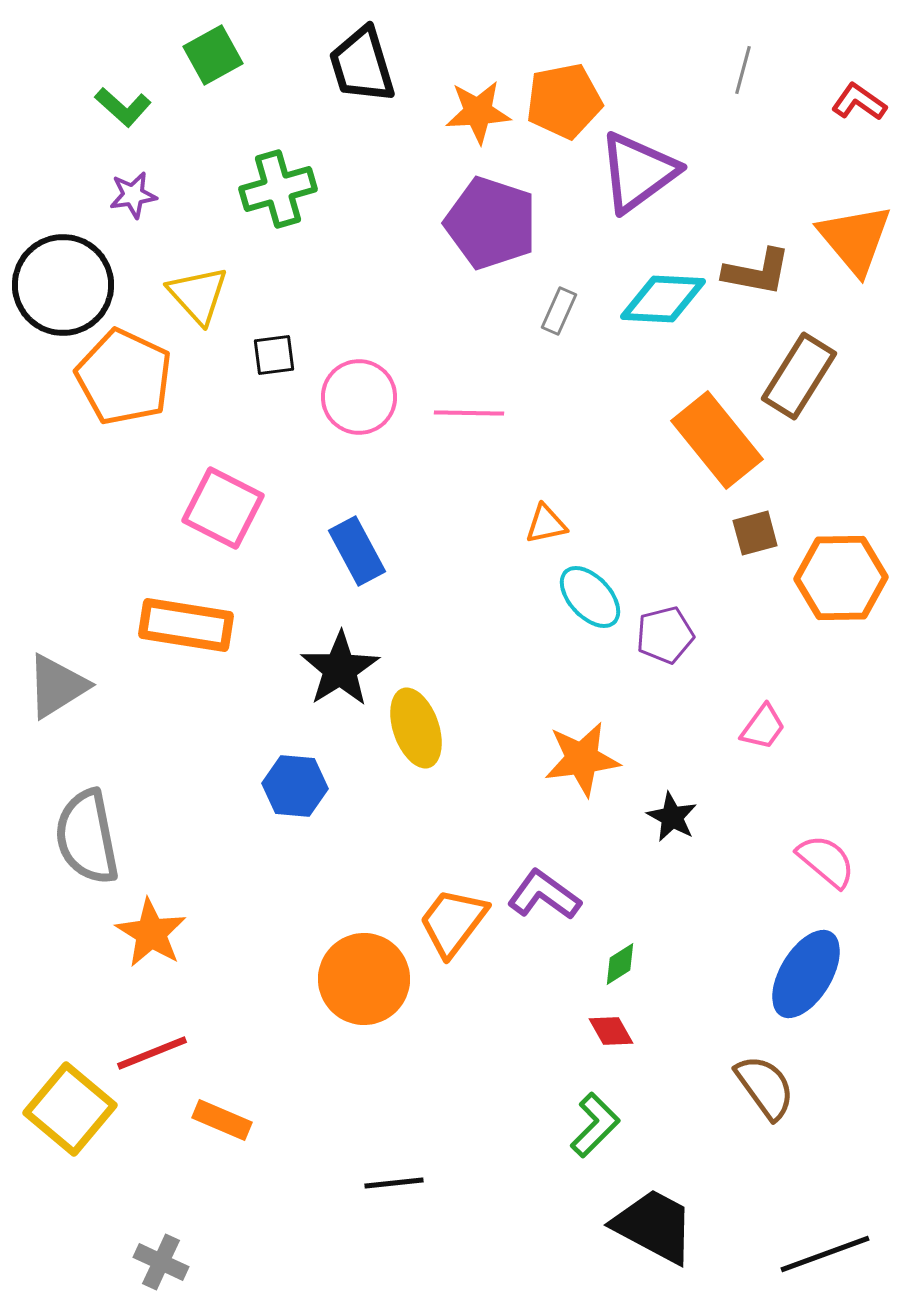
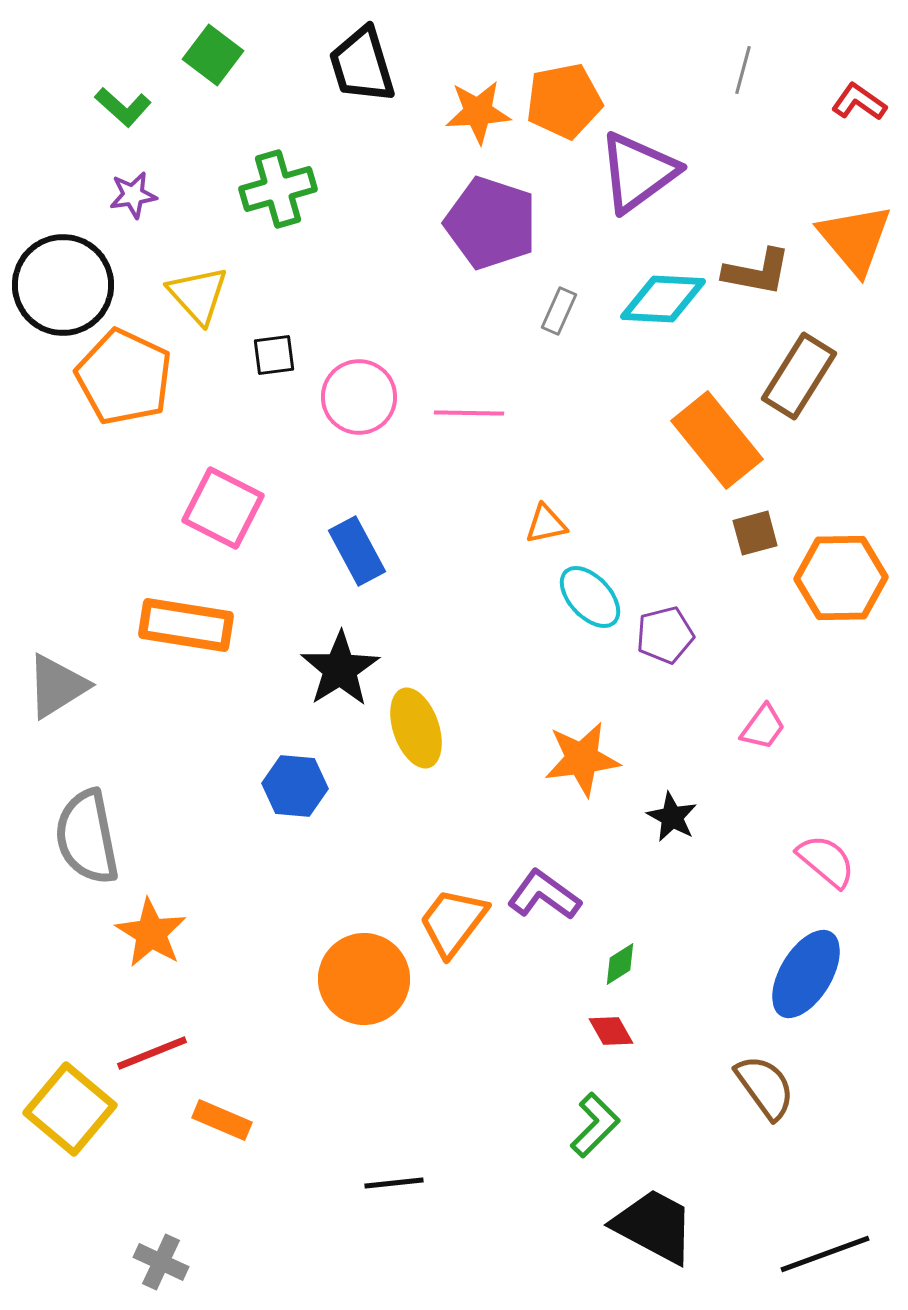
green square at (213, 55): rotated 24 degrees counterclockwise
